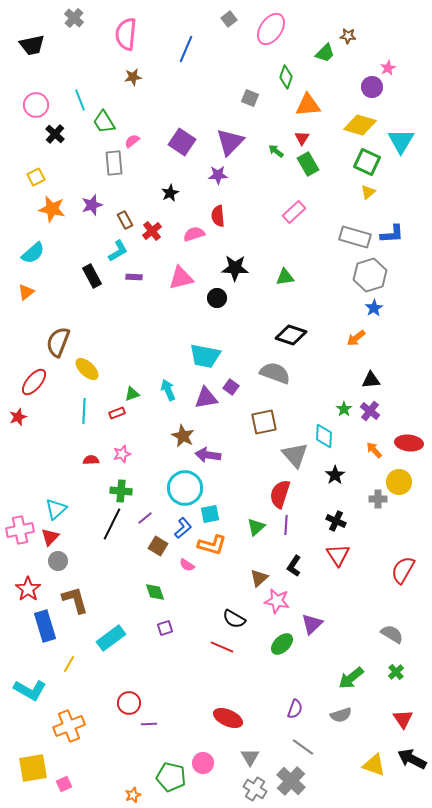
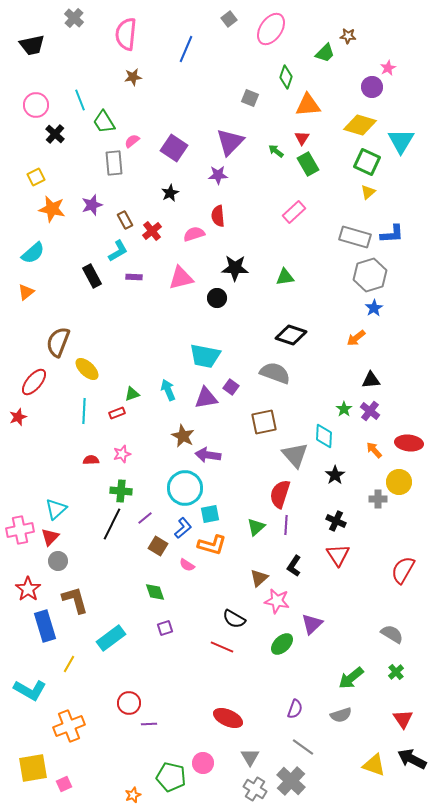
purple square at (182, 142): moved 8 px left, 6 px down
